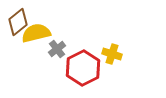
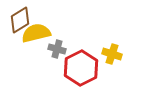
brown diamond: moved 2 px right, 2 px up; rotated 8 degrees clockwise
gray cross: rotated 36 degrees counterclockwise
red hexagon: moved 2 px left
